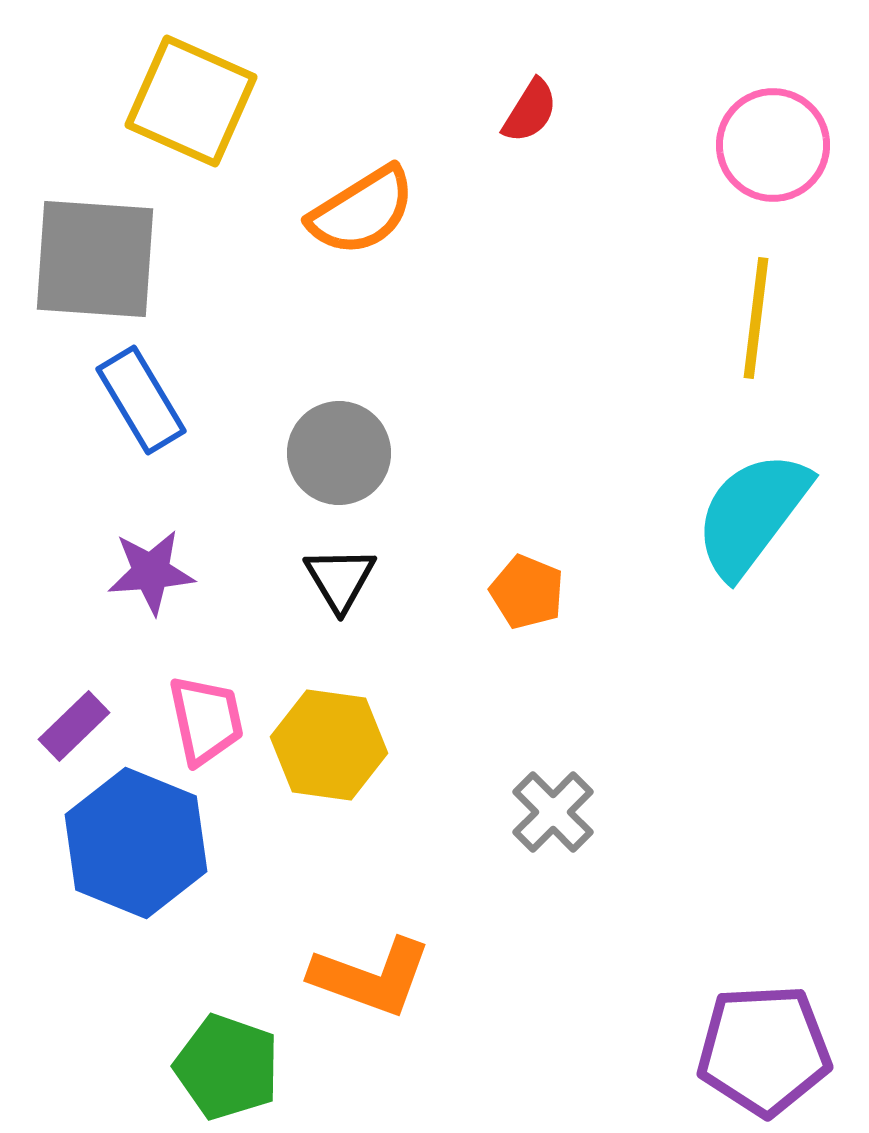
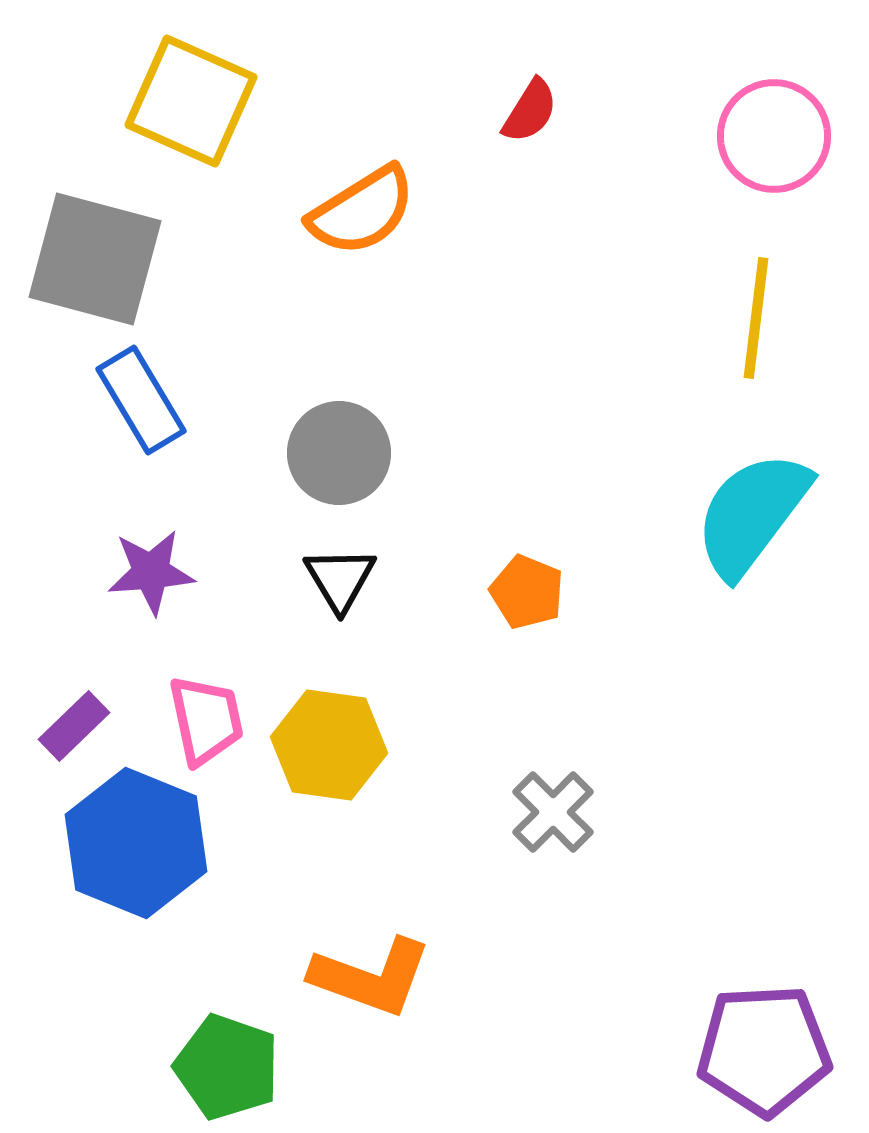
pink circle: moved 1 px right, 9 px up
gray square: rotated 11 degrees clockwise
